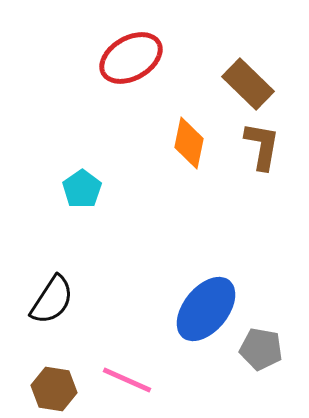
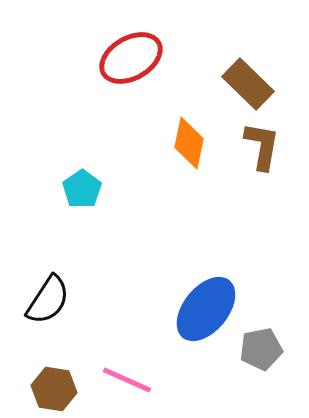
black semicircle: moved 4 px left
gray pentagon: rotated 21 degrees counterclockwise
